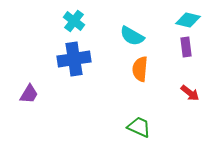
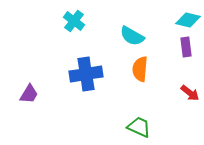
blue cross: moved 12 px right, 15 px down
